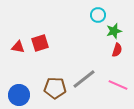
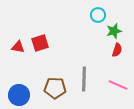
gray line: rotated 50 degrees counterclockwise
